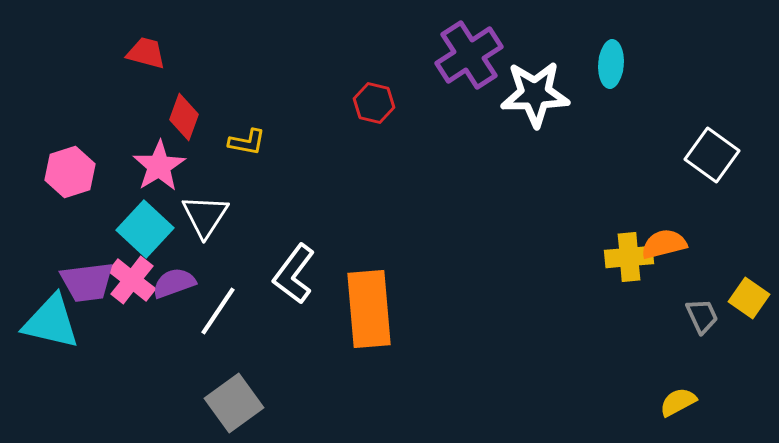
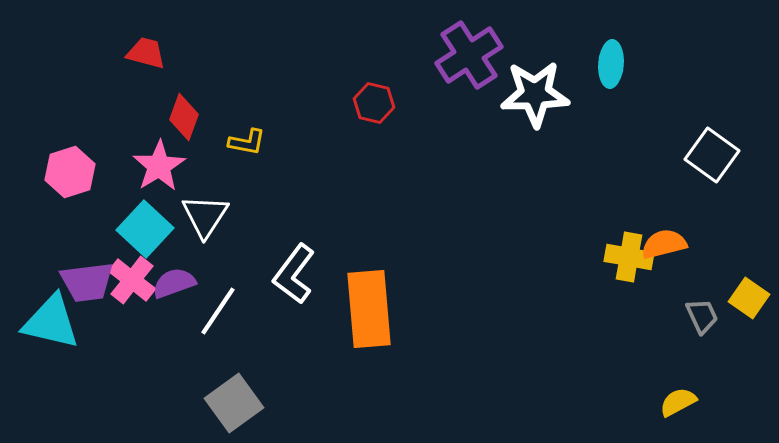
yellow cross: rotated 15 degrees clockwise
